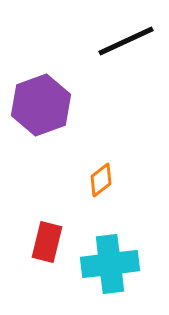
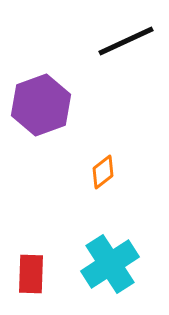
orange diamond: moved 2 px right, 8 px up
red rectangle: moved 16 px left, 32 px down; rotated 12 degrees counterclockwise
cyan cross: rotated 26 degrees counterclockwise
